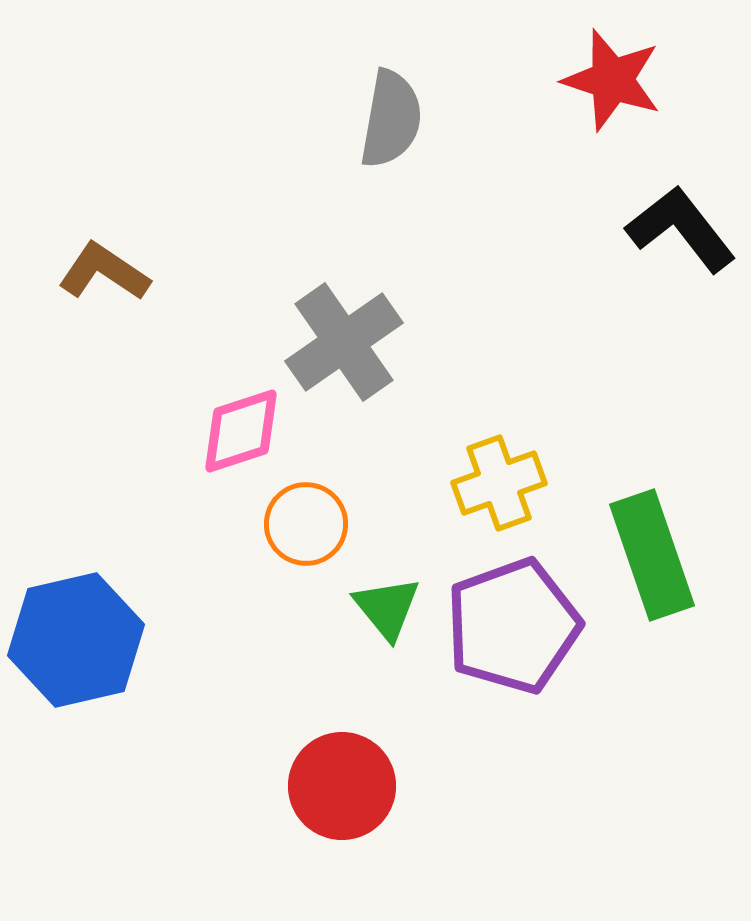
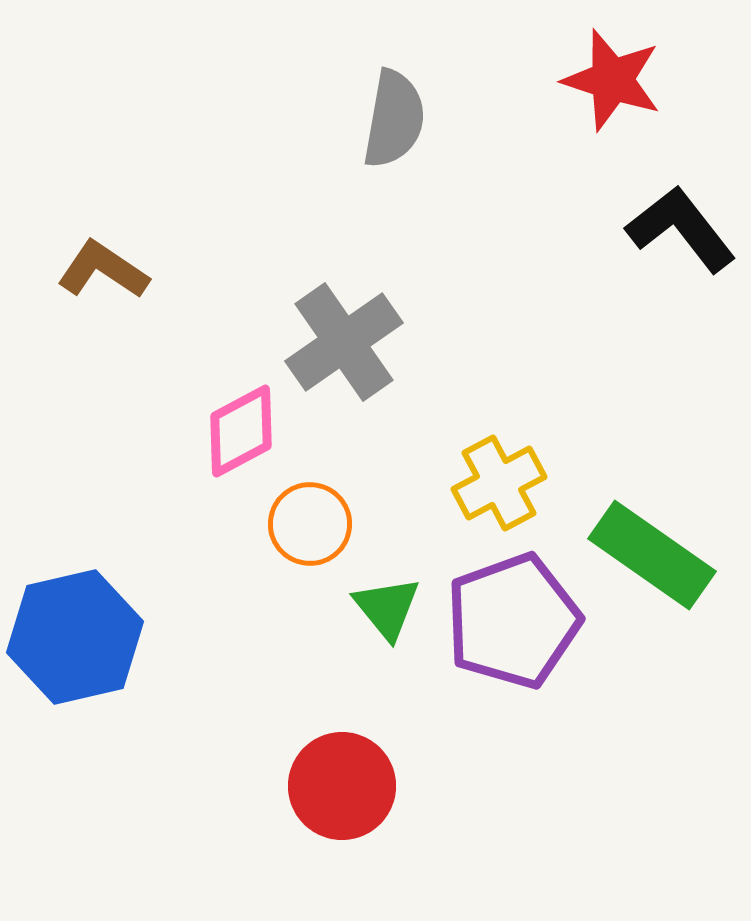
gray semicircle: moved 3 px right
brown L-shape: moved 1 px left, 2 px up
pink diamond: rotated 10 degrees counterclockwise
yellow cross: rotated 8 degrees counterclockwise
orange circle: moved 4 px right
green rectangle: rotated 36 degrees counterclockwise
purple pentagon: moved 5 px up
blue hexagon: moved 1 px left, 3 px up
